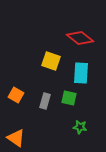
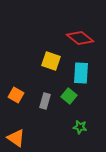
green square: moved 2 px up; rotated 28 degrees clockwise
